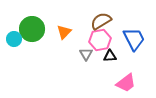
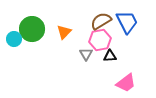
blue trapezoid: moved 7 px left, 17 px up
